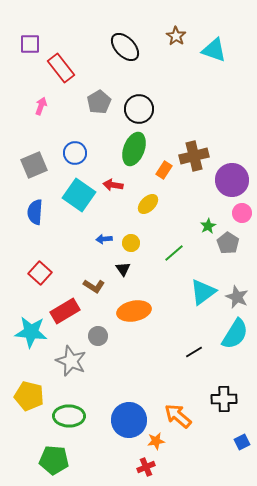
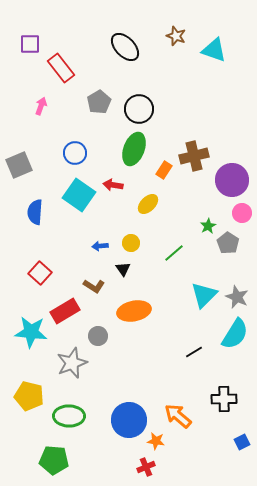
brown star at (176, 36): rotated 12 degrees counterclockwise
gray square at (34, 165): moved 15 px left
blue arrow at (104, 239): moved 4 px left, 7 px down
cyan triangle at (203, 292): moved 1 px right, 3 px down; rotated 8 degrees counterclockwise
gray star at (71, 361): moved 1 px right, 2 px down; rotated 28 degrees clockwise
orange star at (156, 441): rotated 18 degrees clockwise
